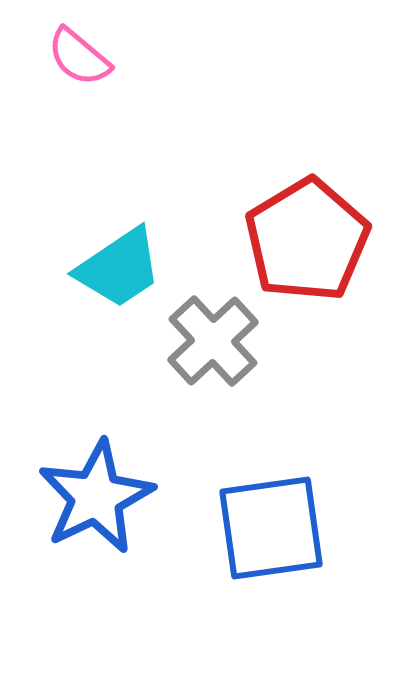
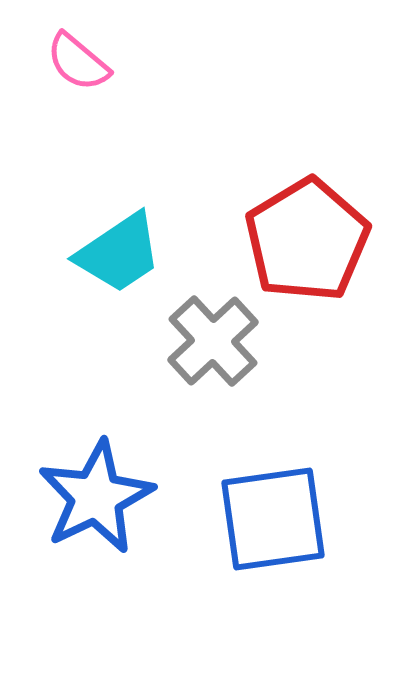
pink semicircle: moved 1 px left, 5 px down
cyan trapezoid: moved 15 px up
blue square: moved 2 px right, 9 px up
